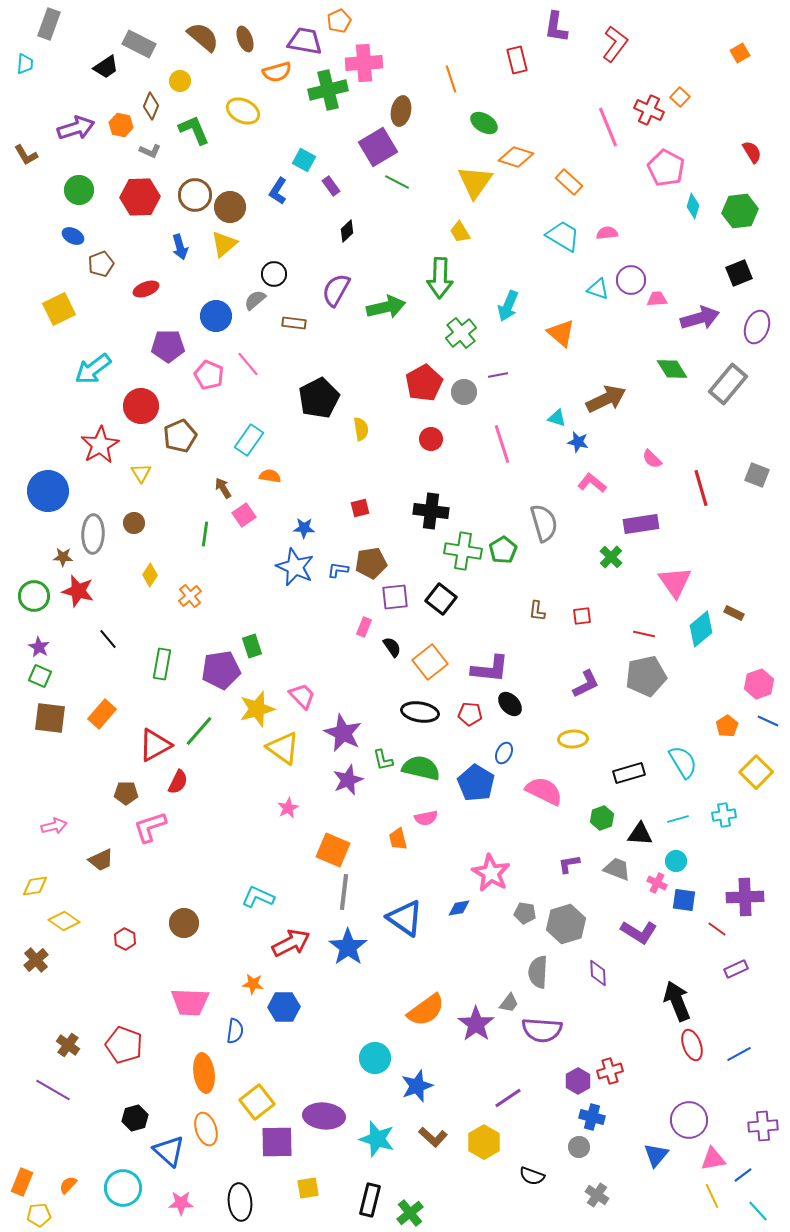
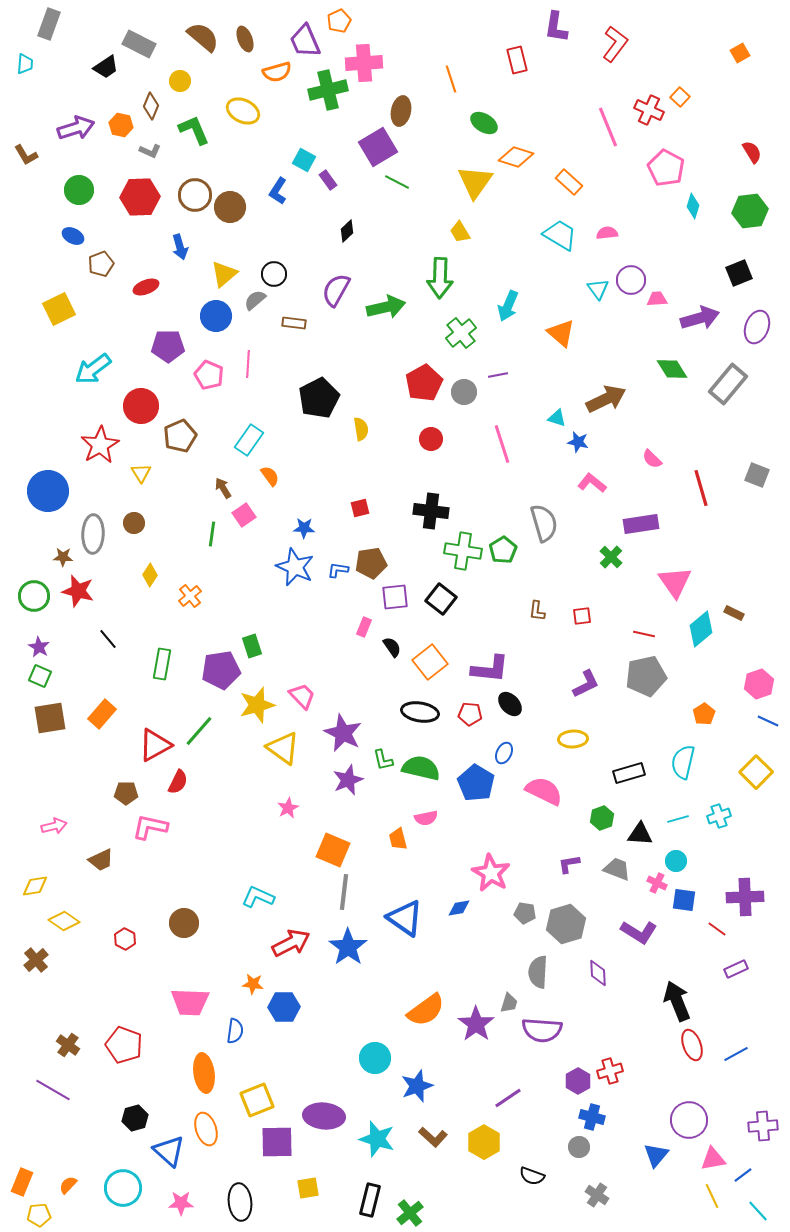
purple trapezoid at (305, 41): rotated 123 degrees counterclockwise
purple rectangle at (331, 186): moved 3 px left, 6 px up
green hexagon at (740, 211): moved 10 px right
cyan trapezoid at (563, 236): moved 3 px left, 1 px up
yellow triangle at (224, 244): moved 30 px down
red ellipse at (146, 289): moved 2 px up
cyan triangle at (598, 289): rotated 35 degrees clockwise
pink line at (248, 364): rotated 44 degrees clockwise
orange semicircle at (270, 476): rotated 45 degrees clockwise
green line at (205, 534): moved 7 px right
yellow star at (257, 709): moved 4 px up
brown square at (50, 718): rotated 16 degrees counterclockwise
orange pentagon at (727, 726): moved 23 px left, 12 px up
cyan semicircle at (683, 762): rotated 136 degrees counterclockwise
cyan cross at (724, 815): moved 5 px left, 1 px down; rotated 10 degrees counterclockwise
pink L-shape at (150, 827): rotated 30 degrees clockwise
gray trapezoid at (509, 1003): rotated 20 degrees counterclockwise
blue line at (739, 1054): moved 3 px left
yellow square at (257, 1102): moved 2 px up; rotated 16 degrees clockwise
